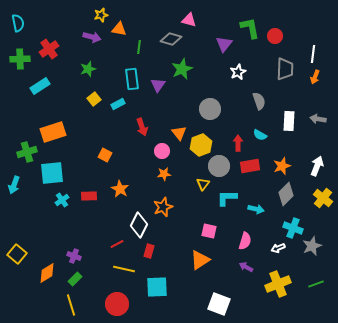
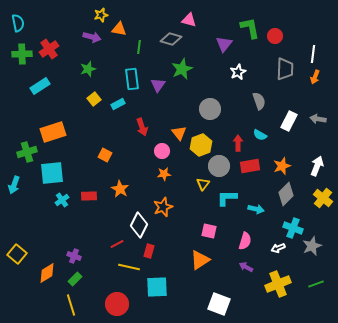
green cross at (20, 59): moved 2 px right, 5 px up
white rectangle at (289, 121): rotated 24 degrees clockwise
yellow line at (124, 269): moved 5 px right, 2 px up
